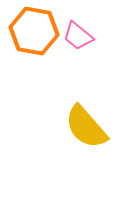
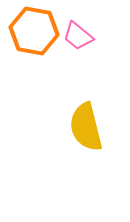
yellow semicircle: rotated 27 degrees clockwise
